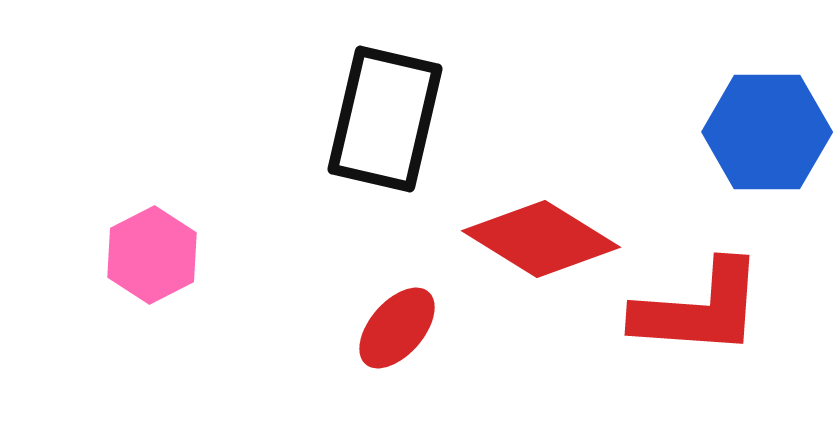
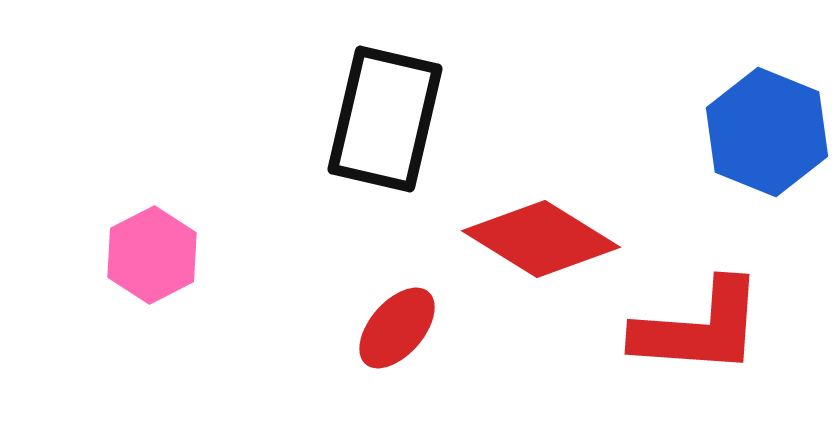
blue hexagon: rotated 22 degrees clockwise
red L-shape: moved 19 px down
